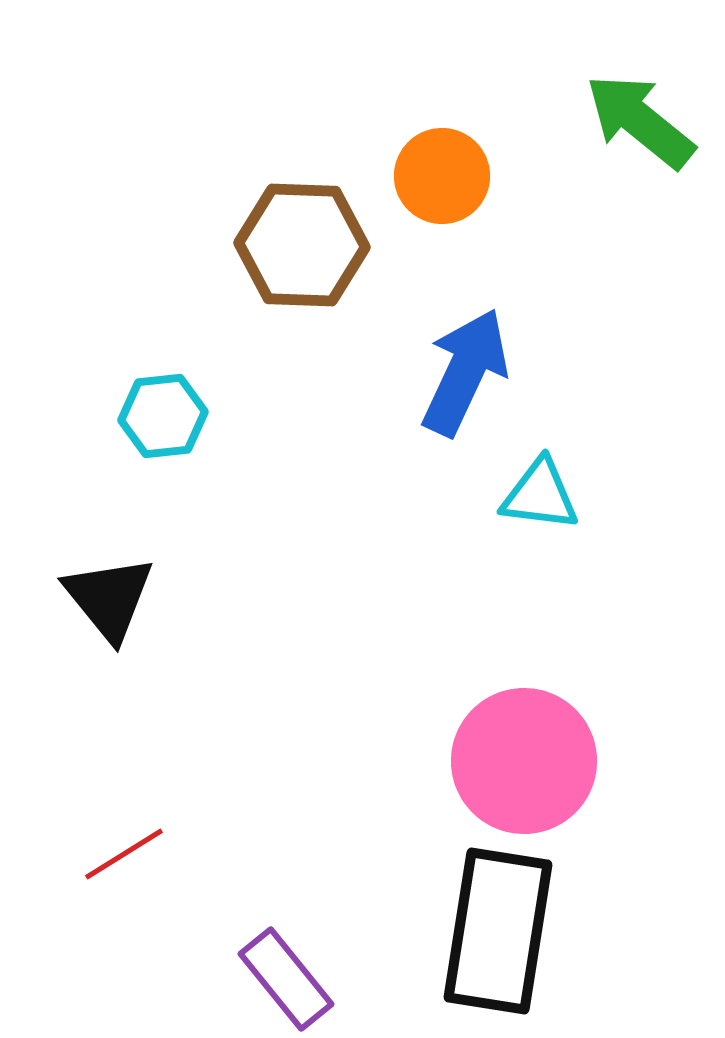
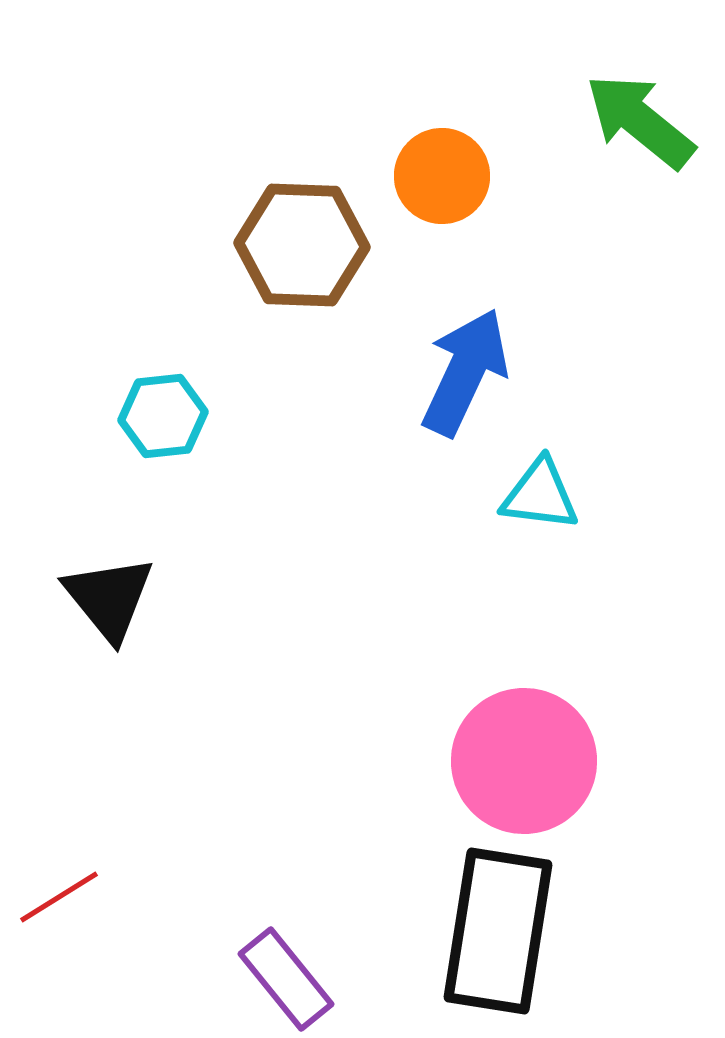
red line: moved 65 px left, 43 px down
